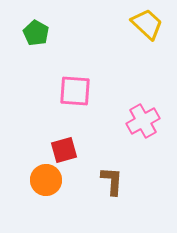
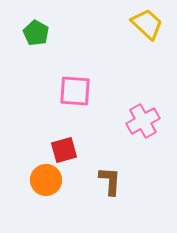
brown L-shape: moved 2 px left
